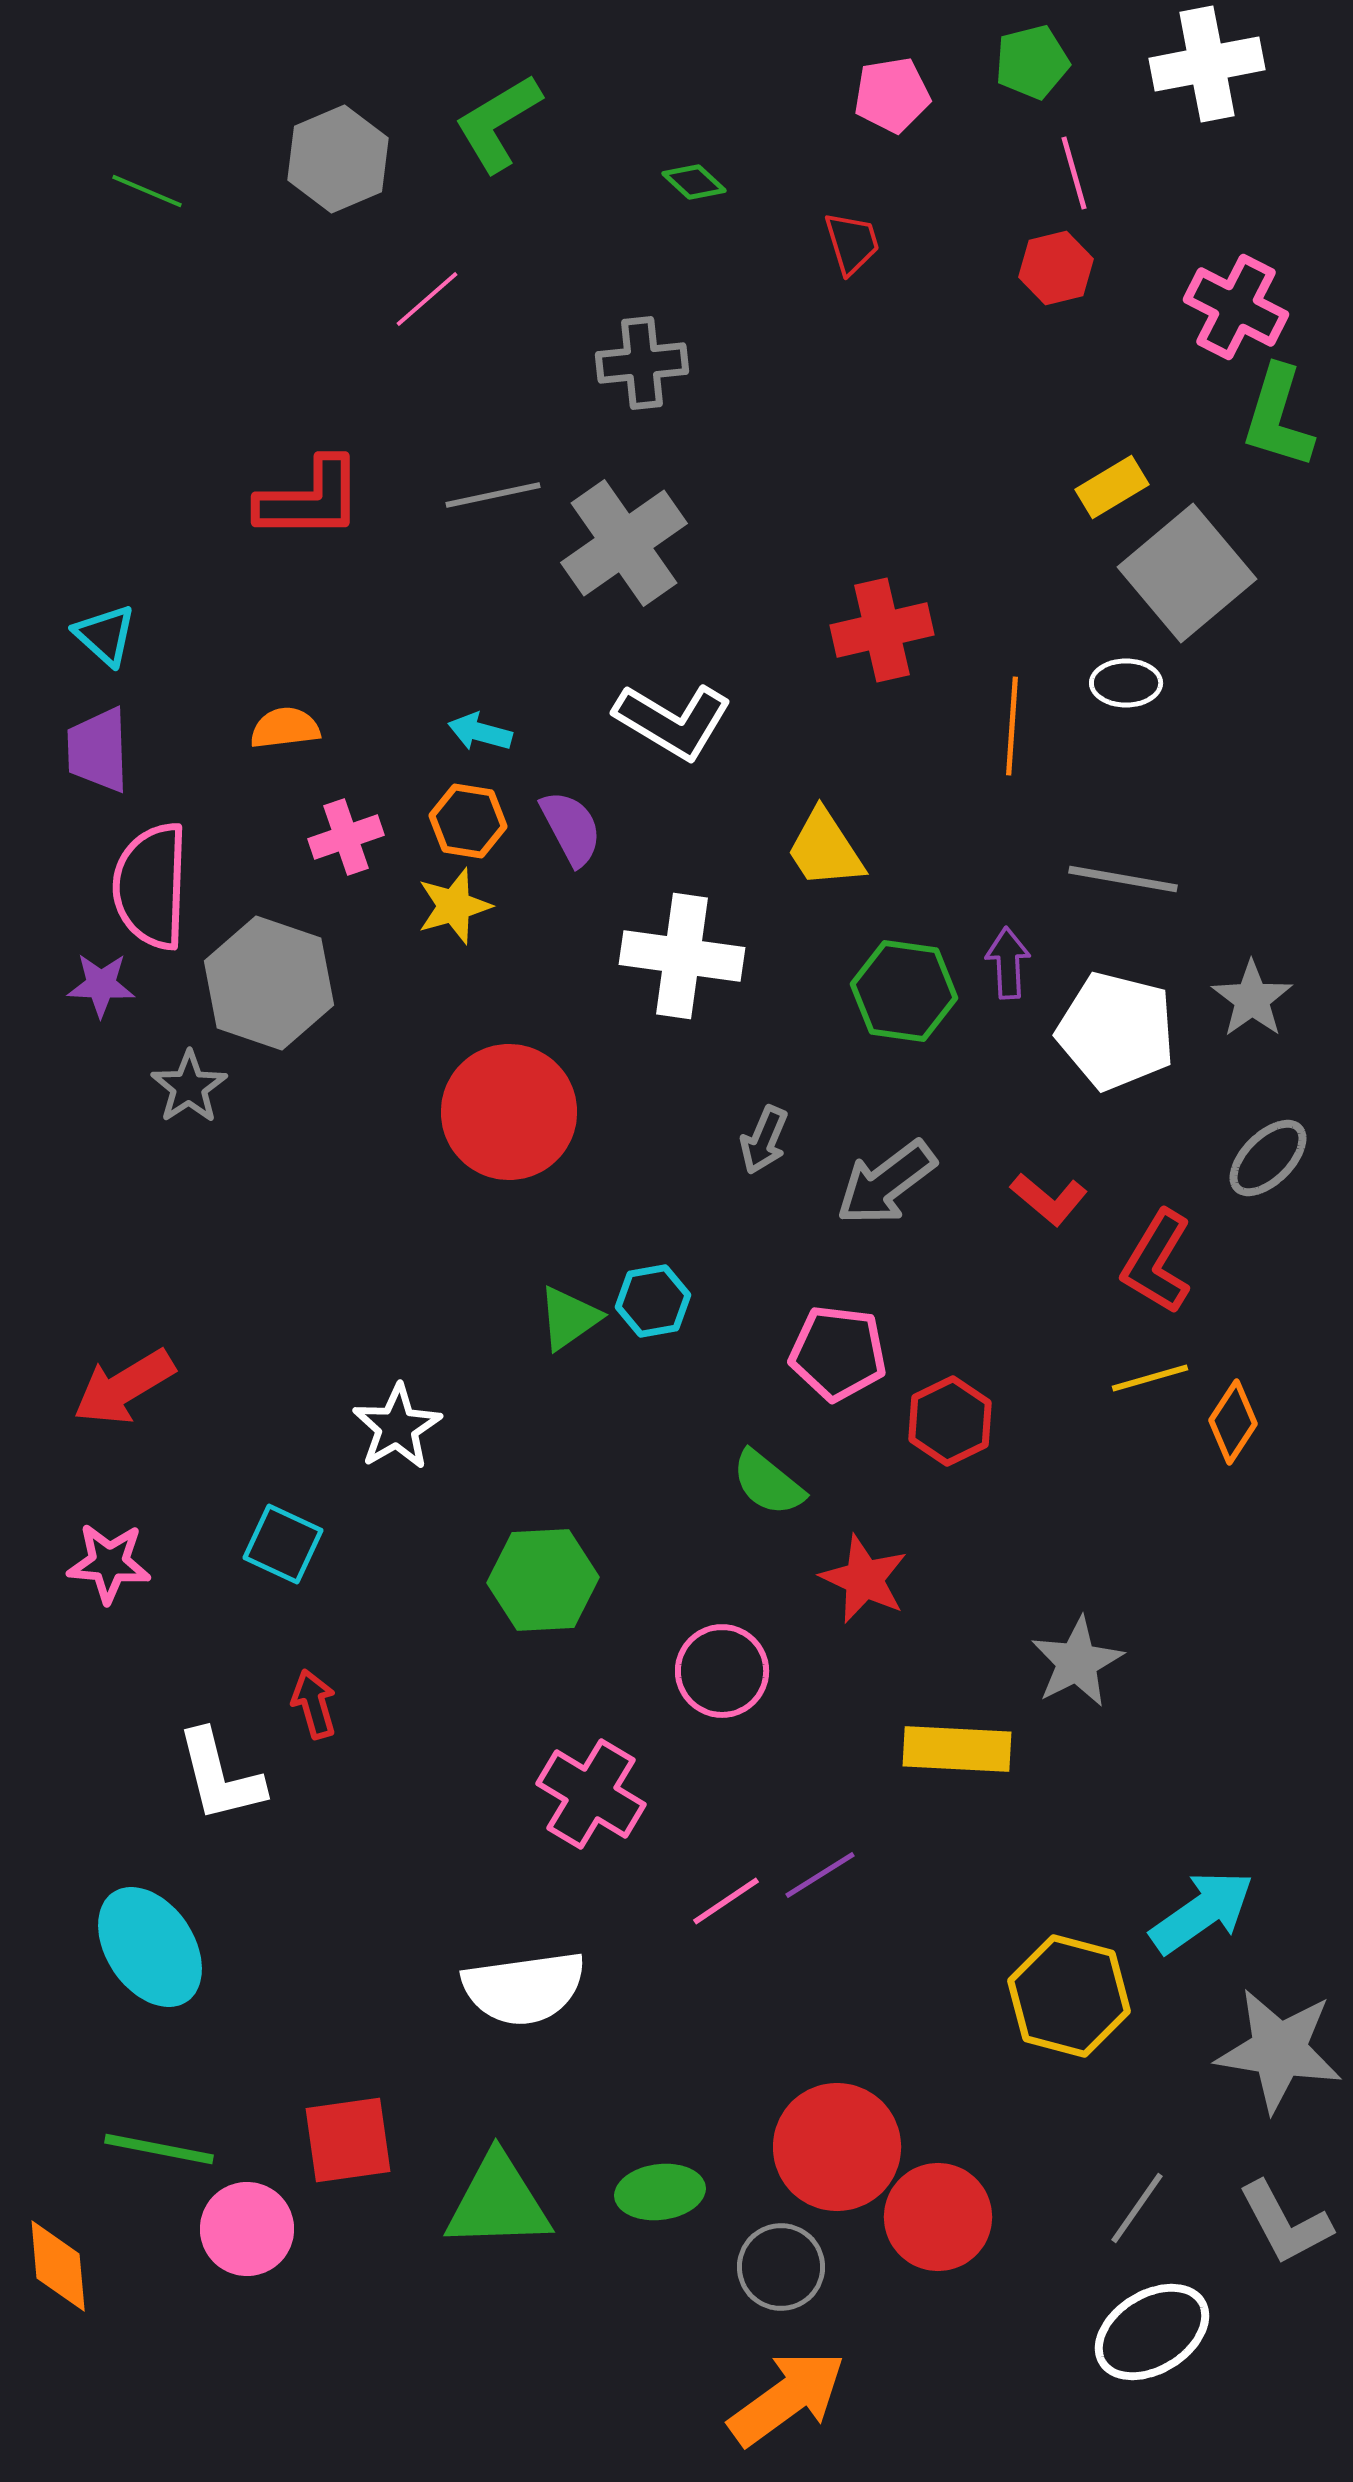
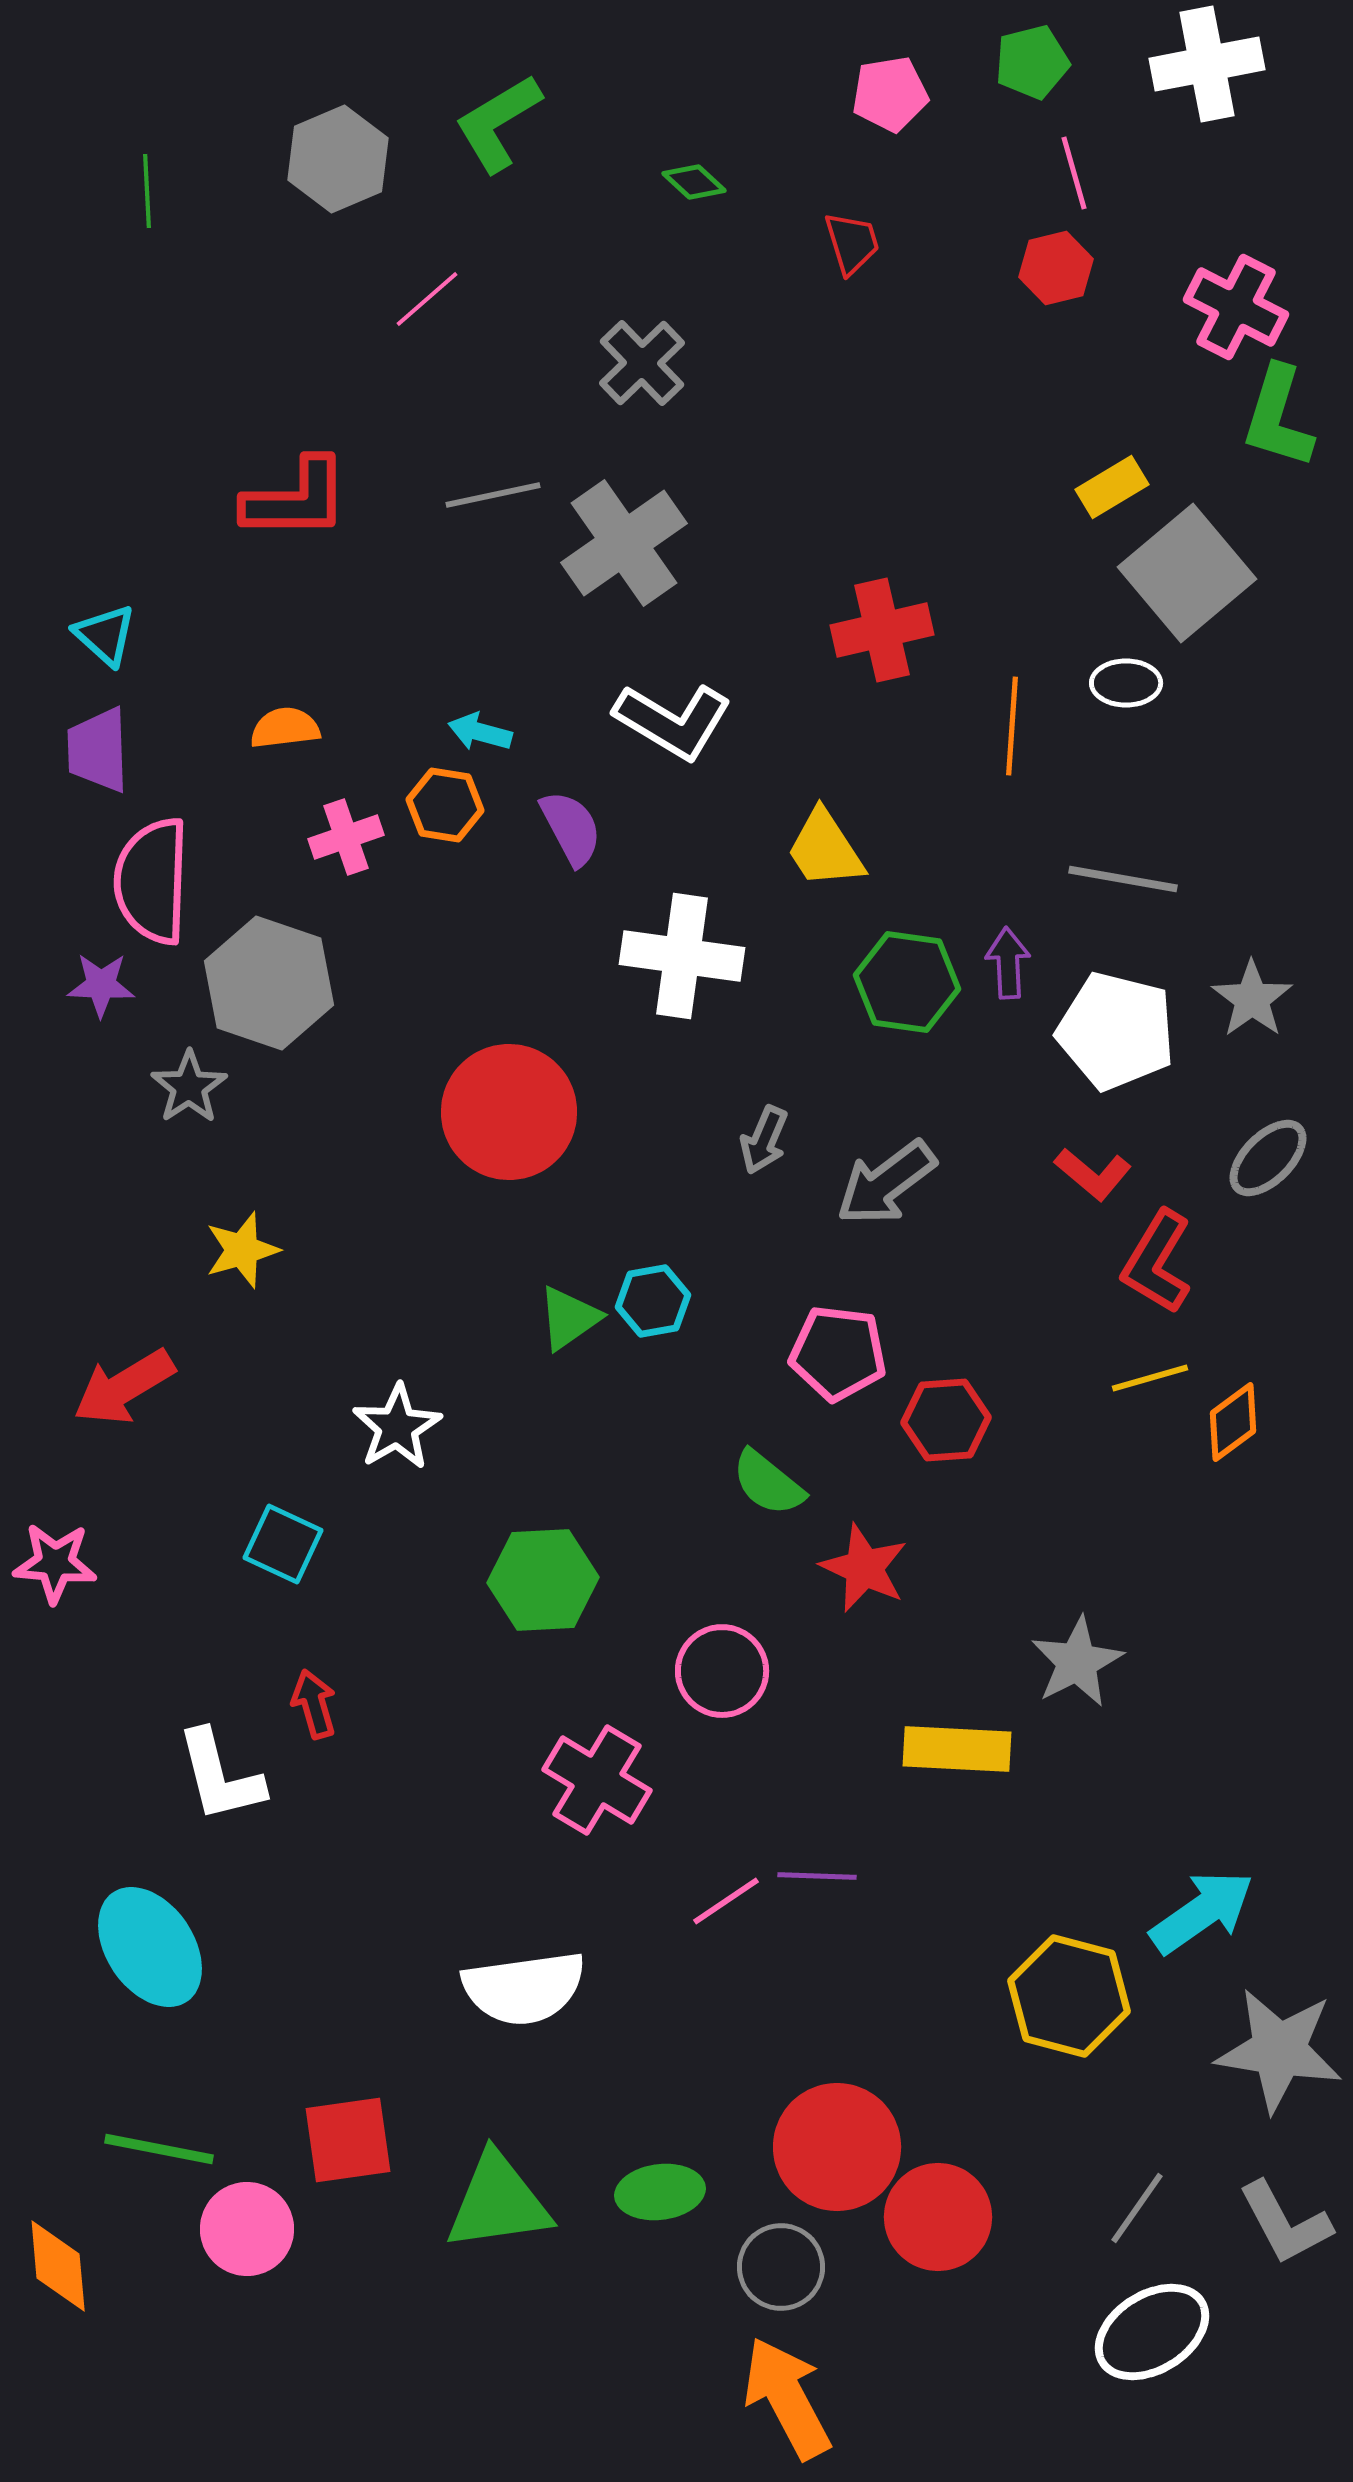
pink pentagon at (892, 95): moved 2 px left, 1 px up
green line at (147, 191): rotated 64 degrees clockwise
gray cross at (642, 363): rotated 38 degrees counterclockwise
red L-shape at (310, 499): moved 14 px left
orange hexagon at (468, 821): moved 23 px left, 16 px up
pink semicircle at (151, 886): moved 1 px right, 5 px up
yellow star at (454, 906): moved 212 px left, 344 px down
green hexagon at (904, 991): moved 3 px right, 9 px up
red L-shape at (1049, 1199): moved 44 px right, 25 px up
red hexagon at (950, 1421): moved 4 px left, 1 px up; rotated 22 degrees clockwise
orange diamond at (1233, 1422): rotated 20 degrees clockwise
pink star at (109, 1563): moved 54 px left
red star at (864, 1579): moved 11 px up
pink cross at (591, 1794): moved 6 px right, 14 px up
purple line at (820, 1875): moved 3 px left, 1 px down; rotated 34 degrees clockwise
green triangle at (498, 2202): rotated 6 degrees counterclockwise
orange arrow at (787, 2398): rotated 82 degrees counterclockwise
